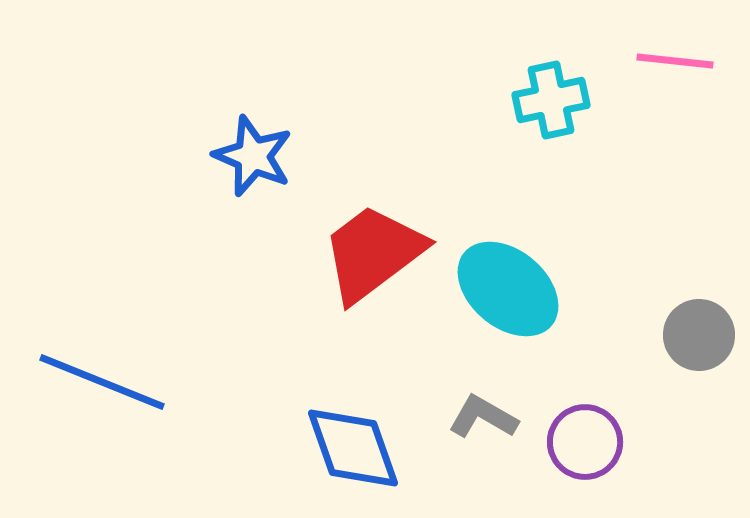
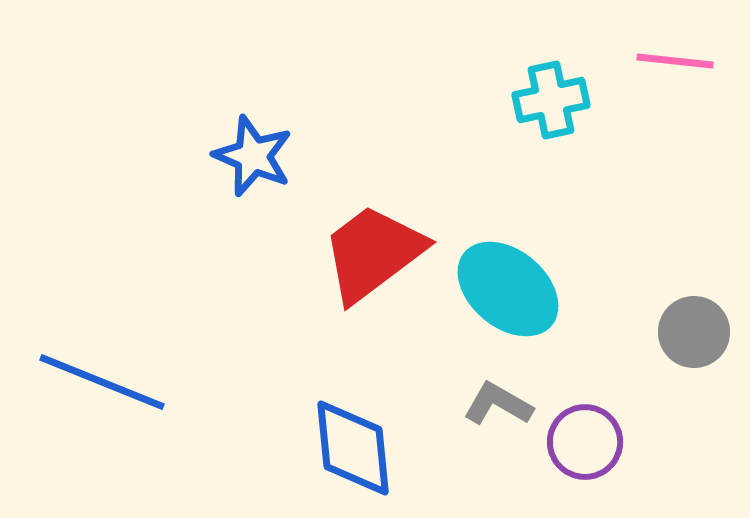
gray circle: moved 5 px left, 3 px up
gray L-shape: moved 15 px right, 13 px up
blue diamond: rotated 14 degrees clockwise
